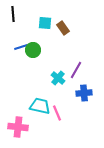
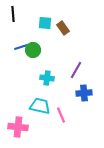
cyan cross: moved 11 px left; rotated 32 degrees counterclockwise
pink line: moved 4 px right, 2 px down
